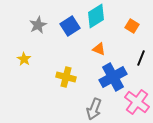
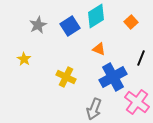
orange square: moved 1 px left, 4 px up; rotated 16 degrees clockwise
yellow cross: rotated 12 degrees clockwise
